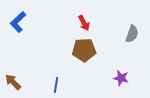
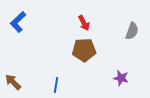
gray semicircle: moved 3 px up
